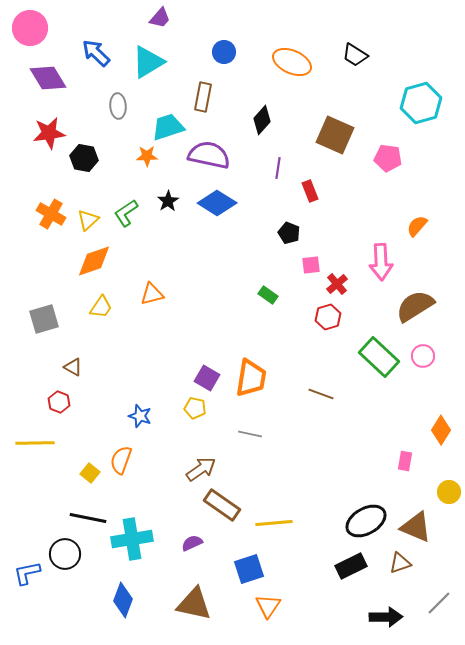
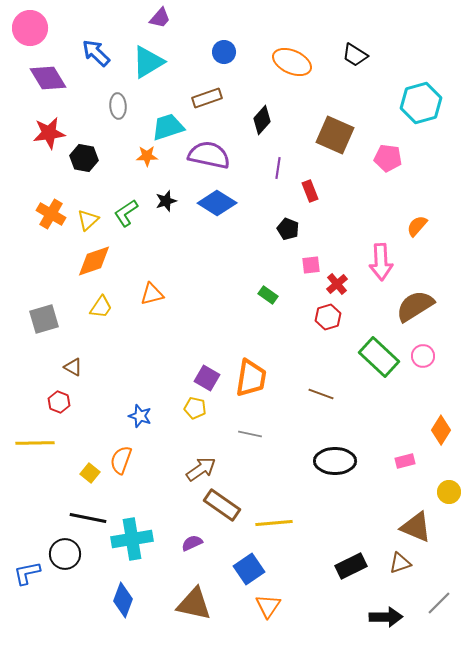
brown rectangle at (203, 97): moved 4 px right, 1 px down; rotated 60 degrees clockwise
black star at (168, 201): moved 2 px left; rotated 15 degrees clockwise
black pentagon at (289, 233): moved 1 px left, 4 px up
pink rectangle at (405, 461): rotated 66 degrees clockwise
black ellipse at (366, 521): moved 31 px left, 60 px up; rotated 30 degrees clockwise
blue square at (249, 569): rotated 16 degrees counterclockwise
